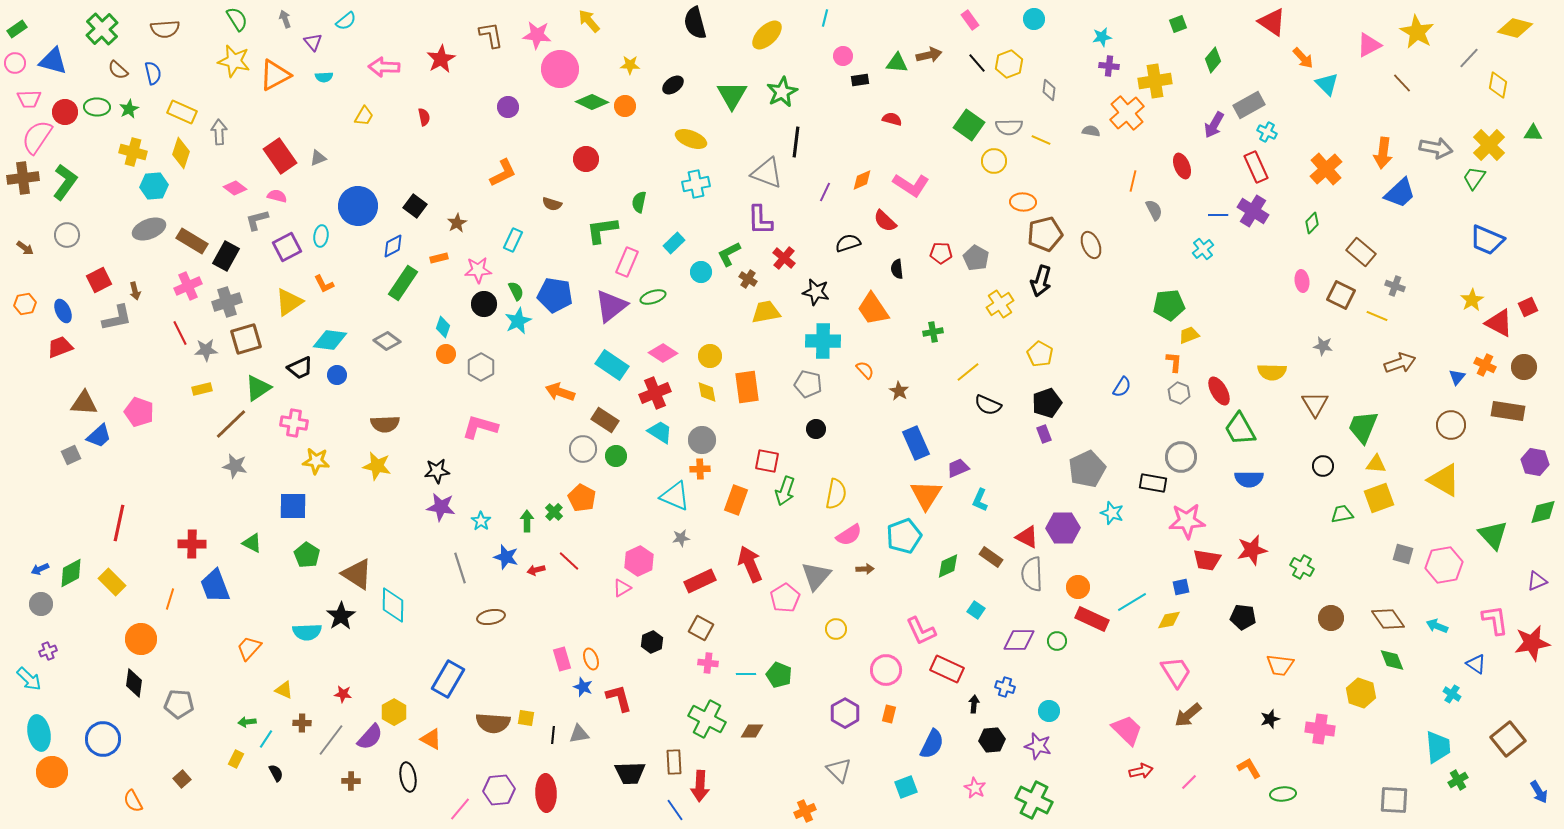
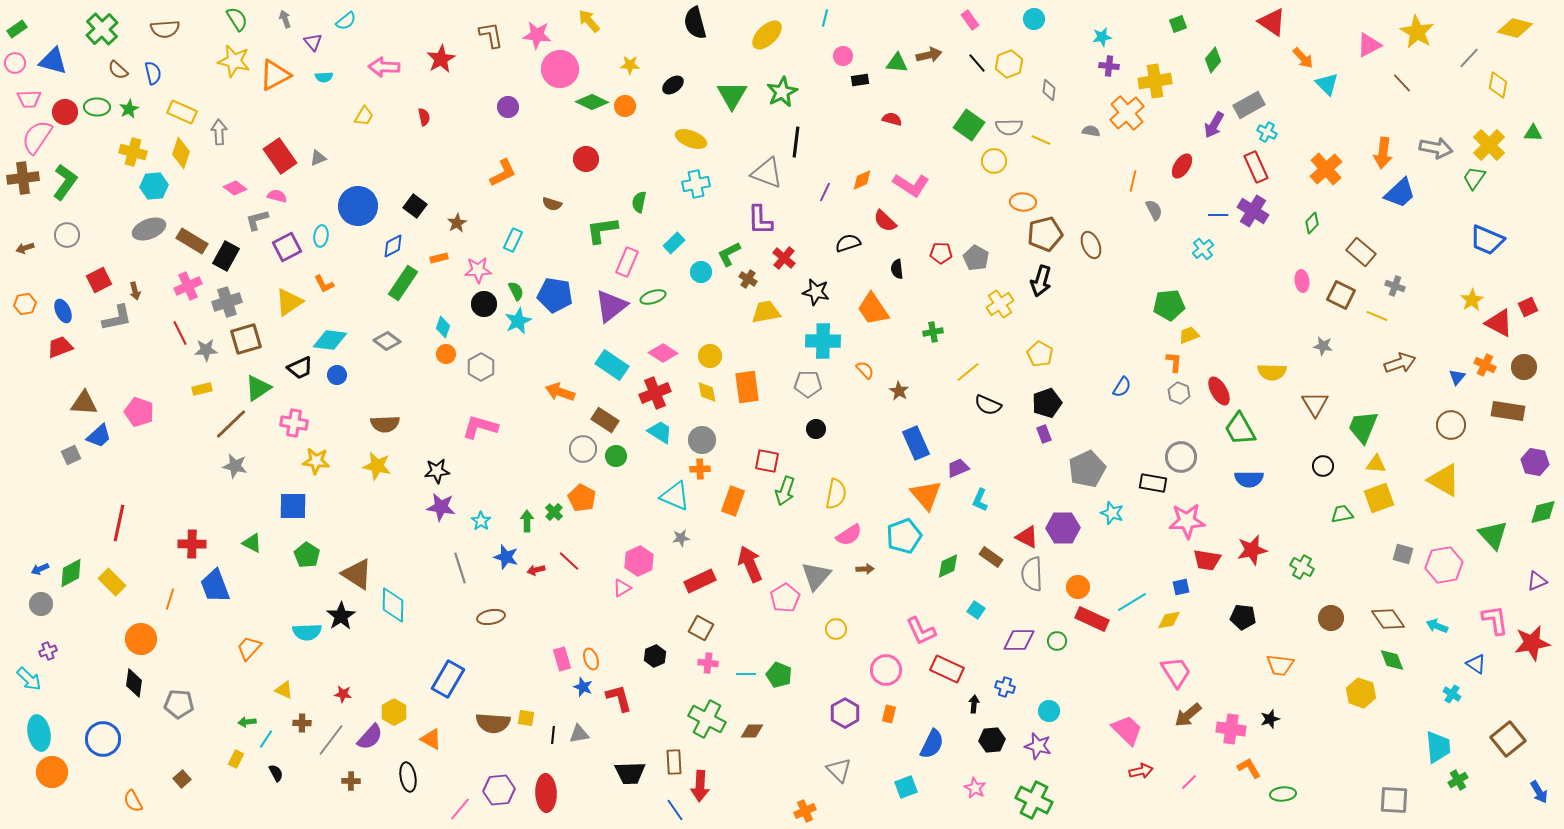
red ellipse at (1182, 166): rotated 55 degrees clockwise
brown arrow at (25, 248): rotated 126 degrees clockwise
gray pentagon at (808, 384): rotated 12 degrees counterclockwise
orange triangle at (926, 495): rotated 12 degrees counterclockwise
orange rectangle at (736, 500): moved 3 px left, 1 px down
black hexagon at (652, 642): moved 3 px right, 14 px down
pink cross at (1320, 729): moved 89 px left
